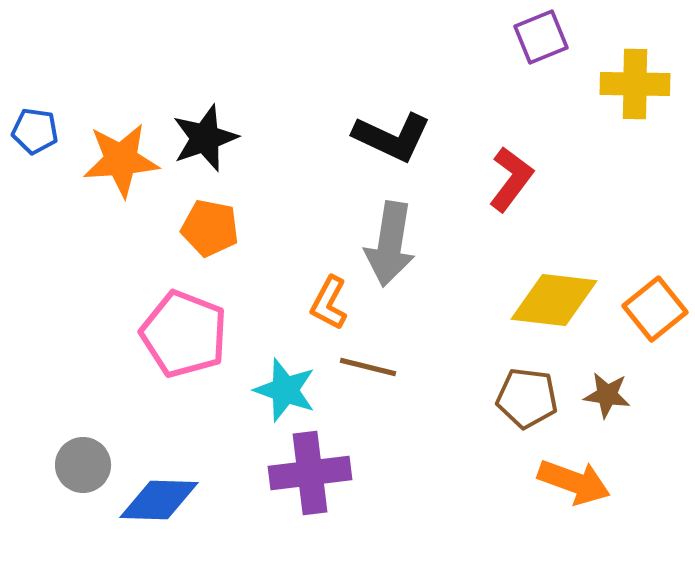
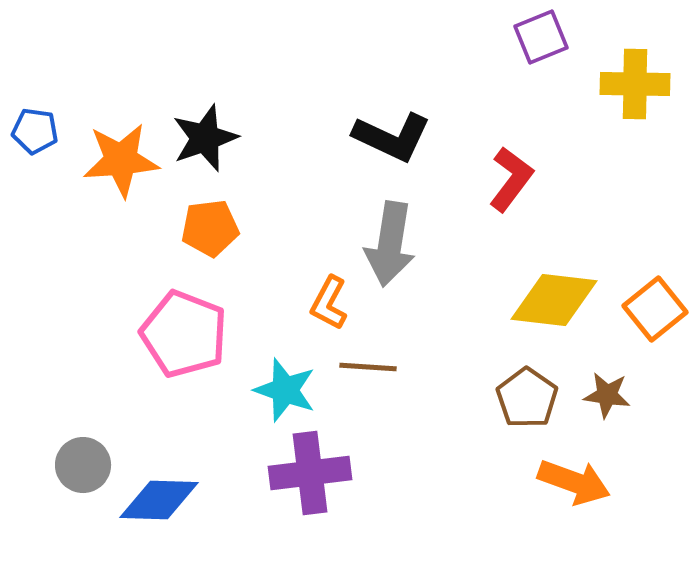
orange pentagon: rotated 18 degrees counterclockwise
brown line: rotated 10 degrees counterclockwise
brown pentagon: rotated 28 degrees clockwise
